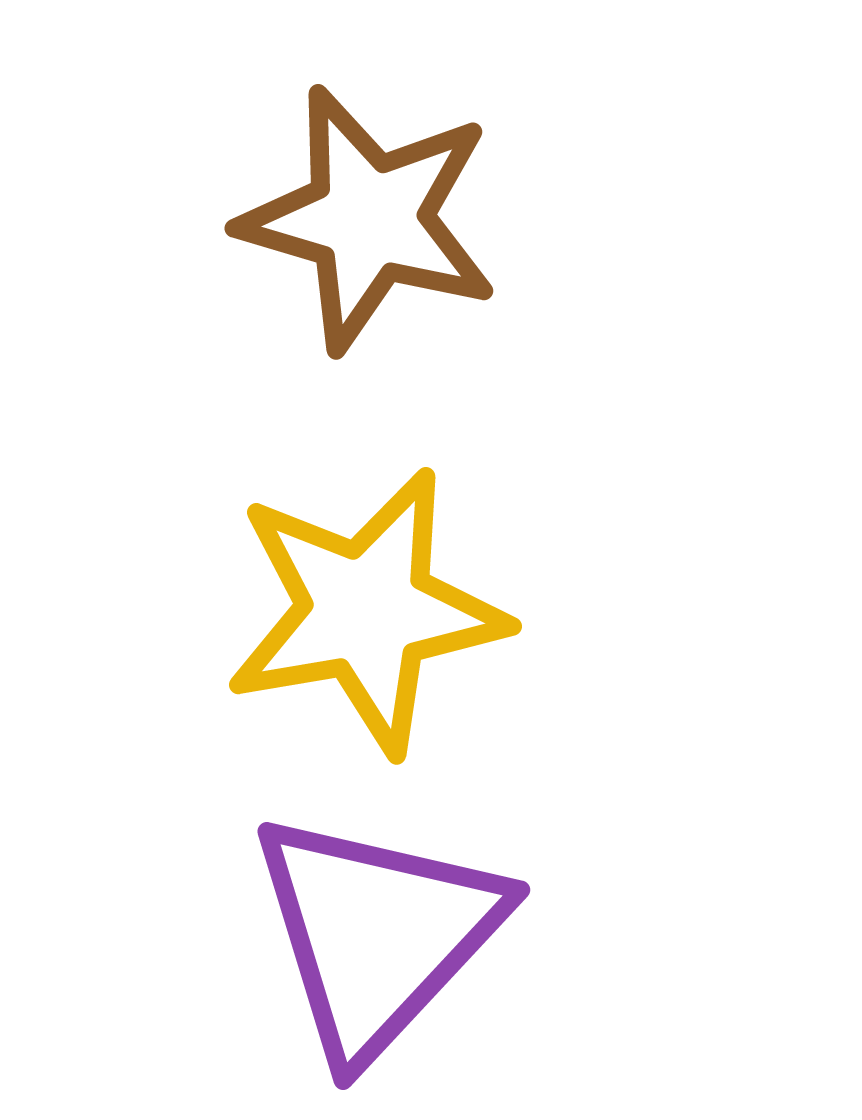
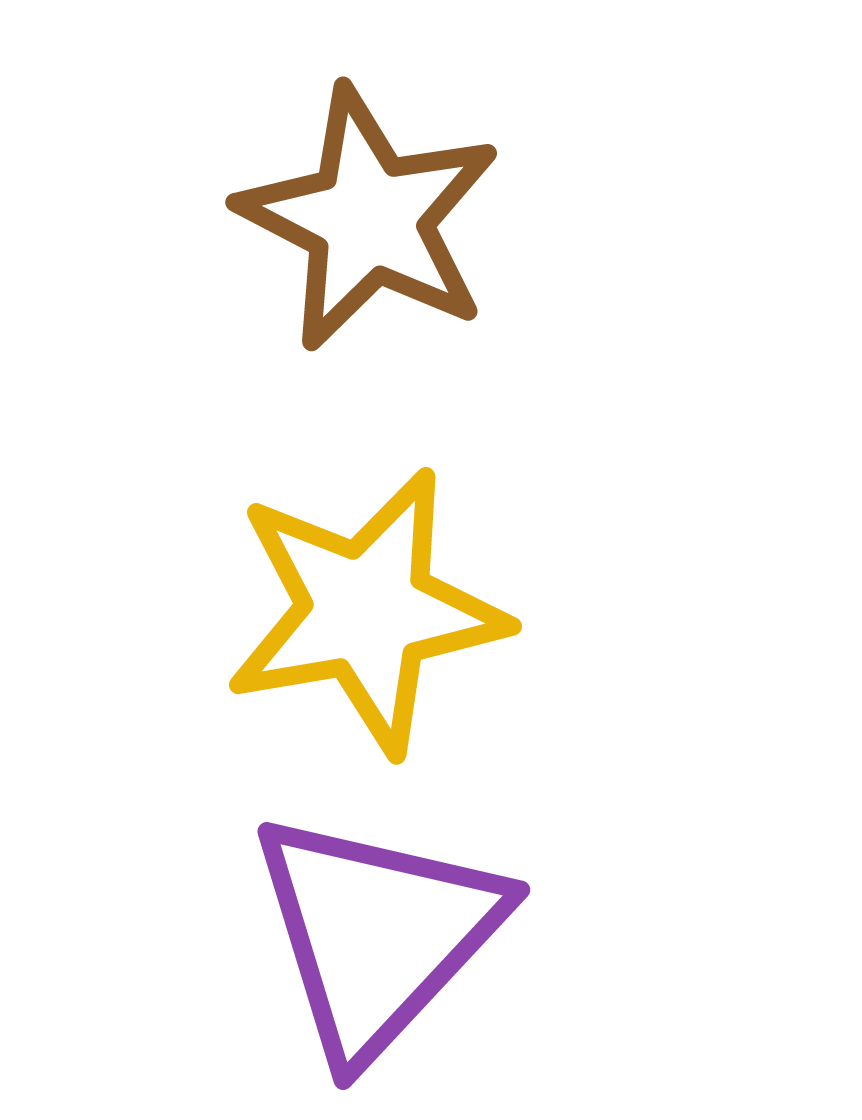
brown star: rotated 11 degrees clockwise
